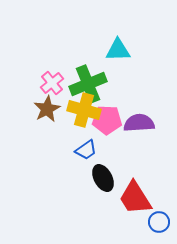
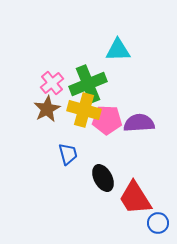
blue trapezoid: moved 18 px left, 4 px down; rotated 70 degrees counterclockwise
blue circle: moved 1 px left, 1 px down
